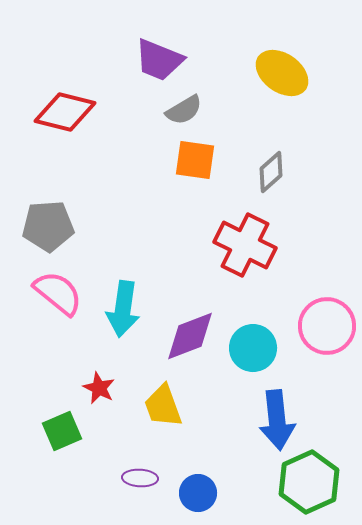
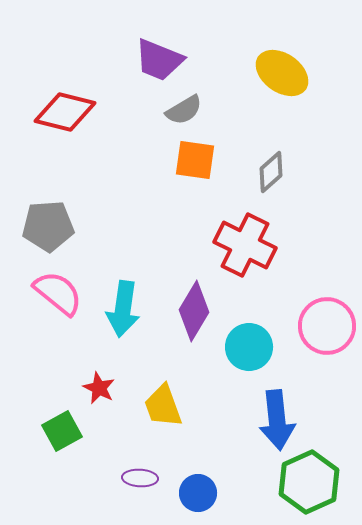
purple diamond: moved 4 px right, 25 px up; rotated 38 degrees counterclockwise
cyan circle: moved 4 px left, 1 px up
green square: rotated 6 degrees counterclockwise
